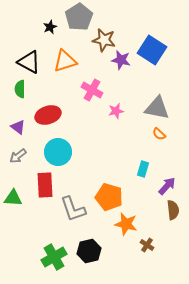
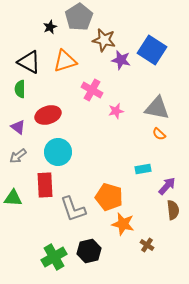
cyan rectangle: rotated 63 degrees clockwise
orange star: moved 3 px left
